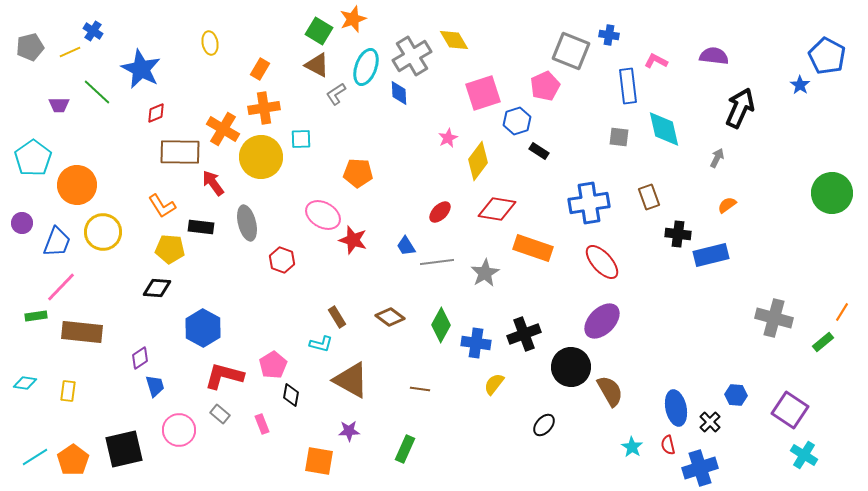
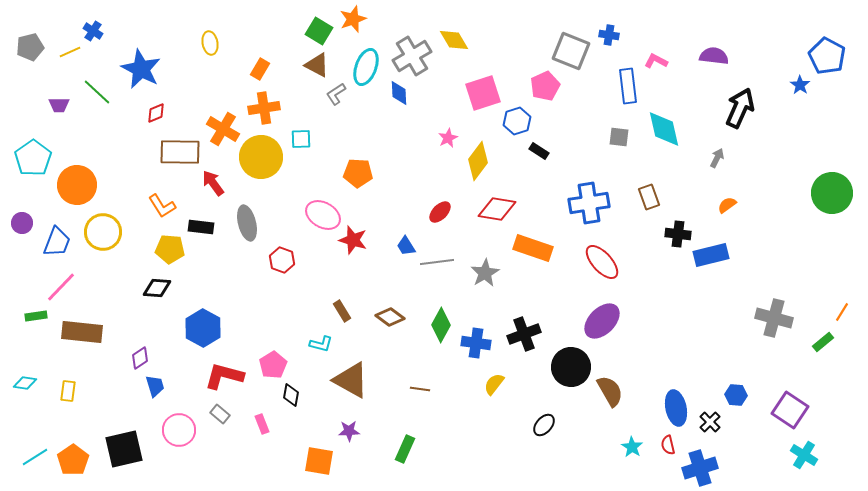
brown rectangle at (337, 317): moved 5 px right, 6 px up
